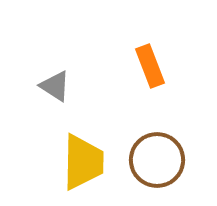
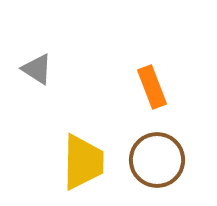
orange rectangle: moved 2 px right, 21 px down
gray triangle: moved 18 px left, 17 px up
